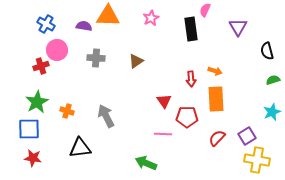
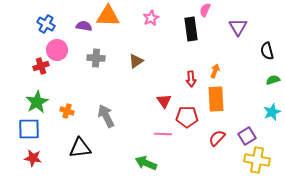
orange arrow: rotated 88 degrees counterclockwise
